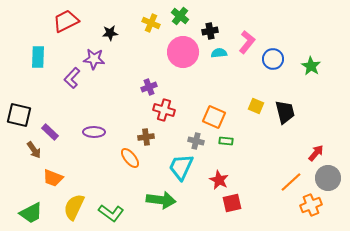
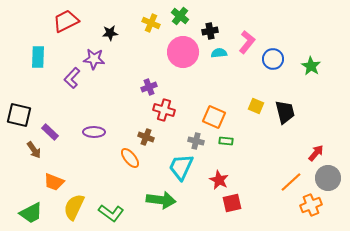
brown cross: rotated 28 degrees clockwise
orange trapezoid: moved 1 px right, 4 px down
